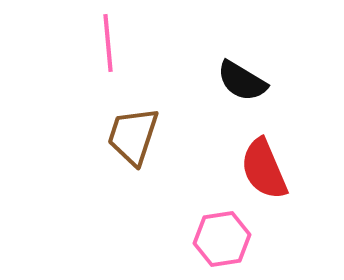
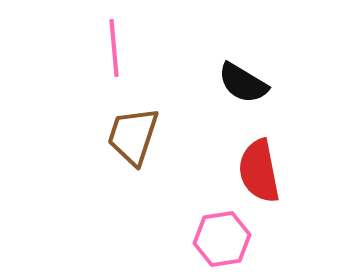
pink line: moved 6 px right, 5 px down
black semicircle: moved 1 px right, 2 px down
red semicircle: moved 5 px left, 2 px down; rotated 12 degrees clockwise
